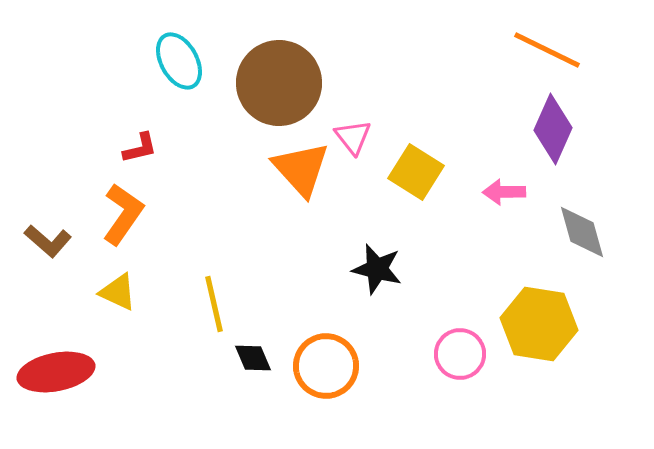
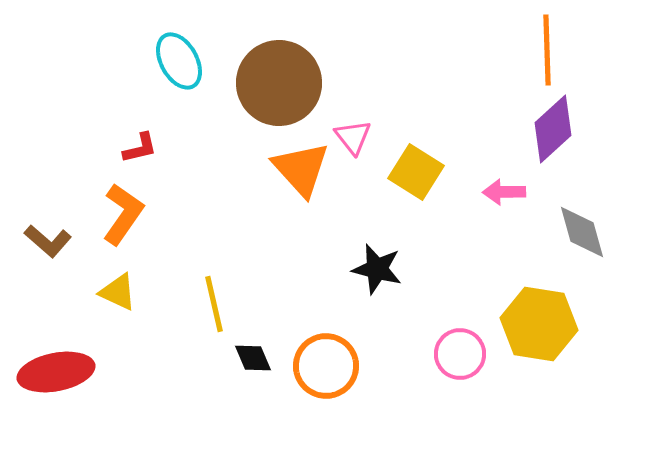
orange line: rotated 62 degrees clockwise
purple diamond: rotated 24 degrees clockwise
